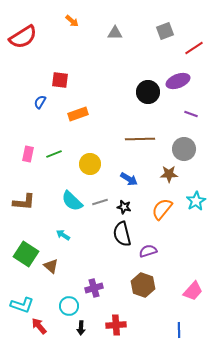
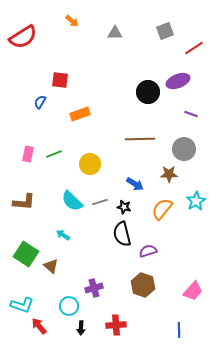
orange rectangle: moved 2 px right
blue arrow: moved 6 px right, 5 px down
